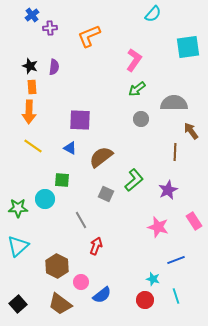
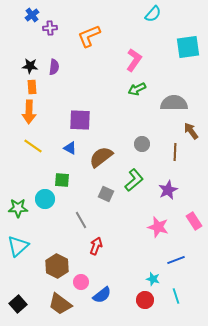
black star: rotated 14 degrees counterclockwise
green arrow: rotated 12 degrees clockwise
gray circle: moved 1 px right, 25 px down
